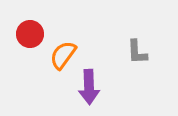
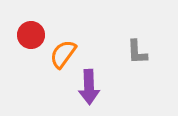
red circle: moved 1 px right, 1 px down
orange semicircle: moved 1 px up
